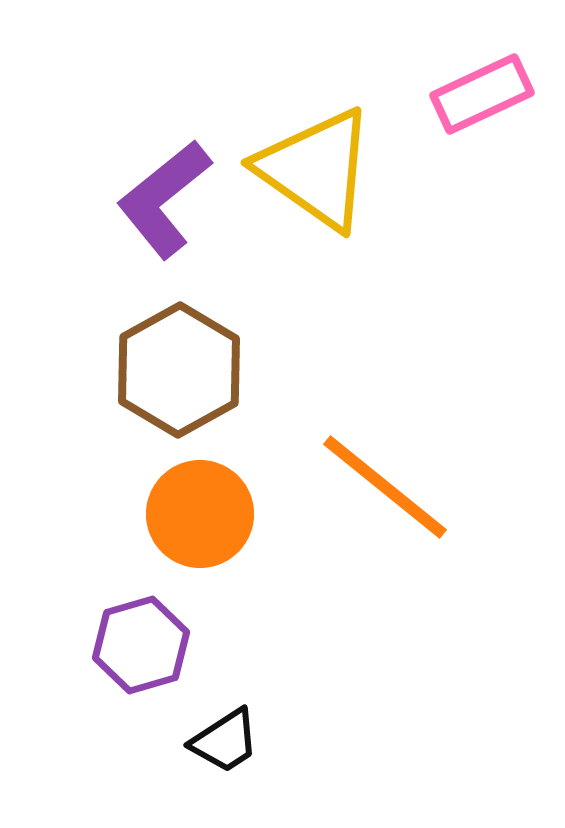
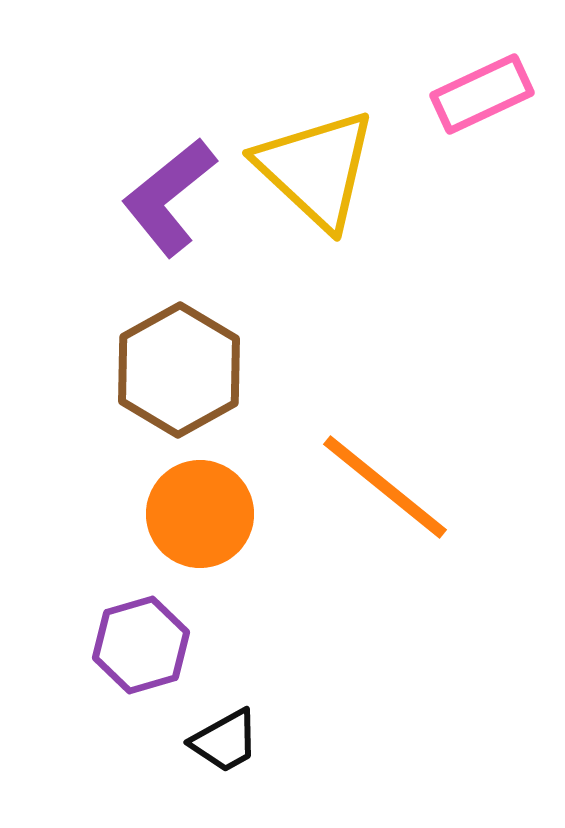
yellow triangle: rotated 8 degrees clockwise
purple L-shape: moved 5 px right, 2 px up
black trapezoid: rotated 4 degrees clockwise
